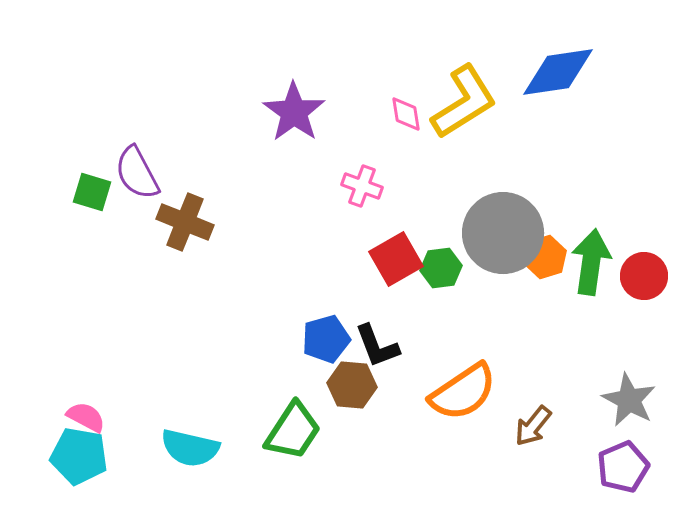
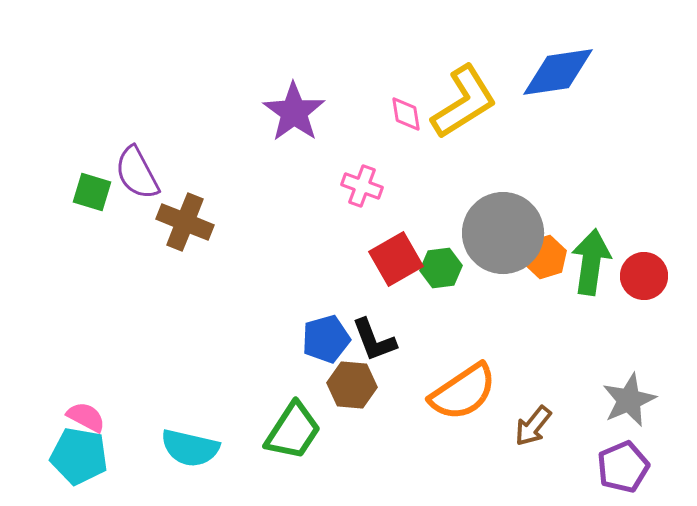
black L-shape: moved 3 px left, 6 px up
gray star: rotated 20 degrees clockwise
